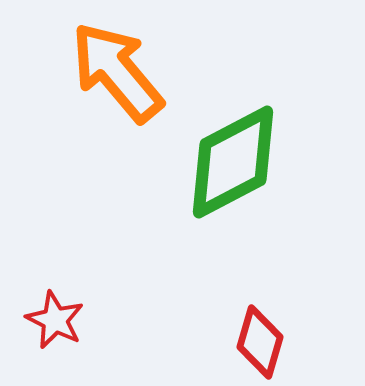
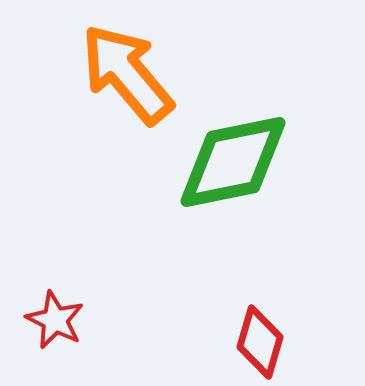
orange arrow: moved 10 px right, 2 px down
green diamond: rotated 16 degrees clockwise
